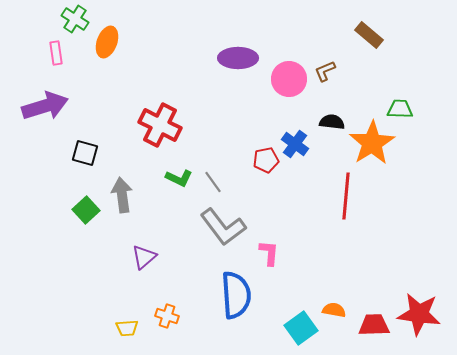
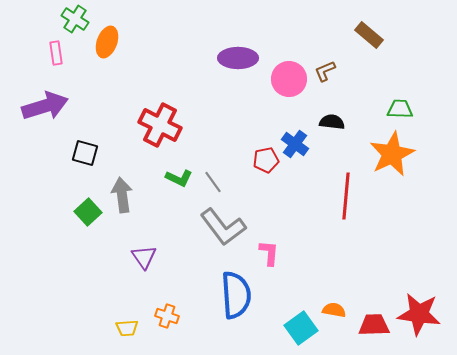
orange star: moved 20 px right, 11 px down; rotated 6 degrees clockwise
green square: moved 2 px right, 2 px down
purple triangle: rotated 24 degrees counterclockwise
